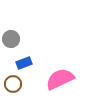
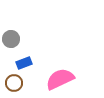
brown circle: moved 1 px right, 1 px up
